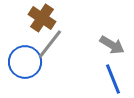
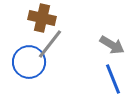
brown cross: rotated 20 degrees counterclockwise
blue circle: moved 4 px right
